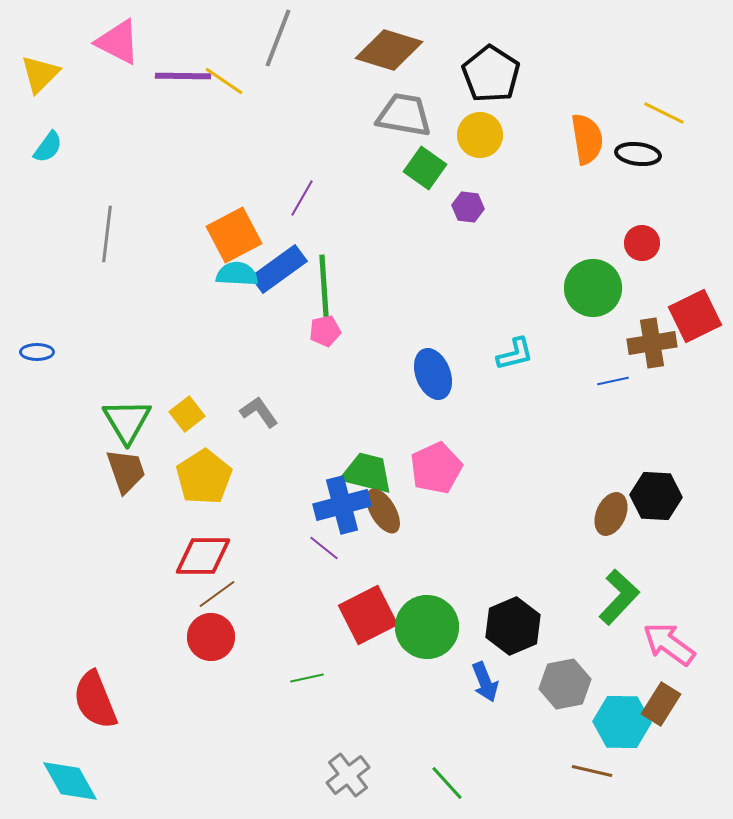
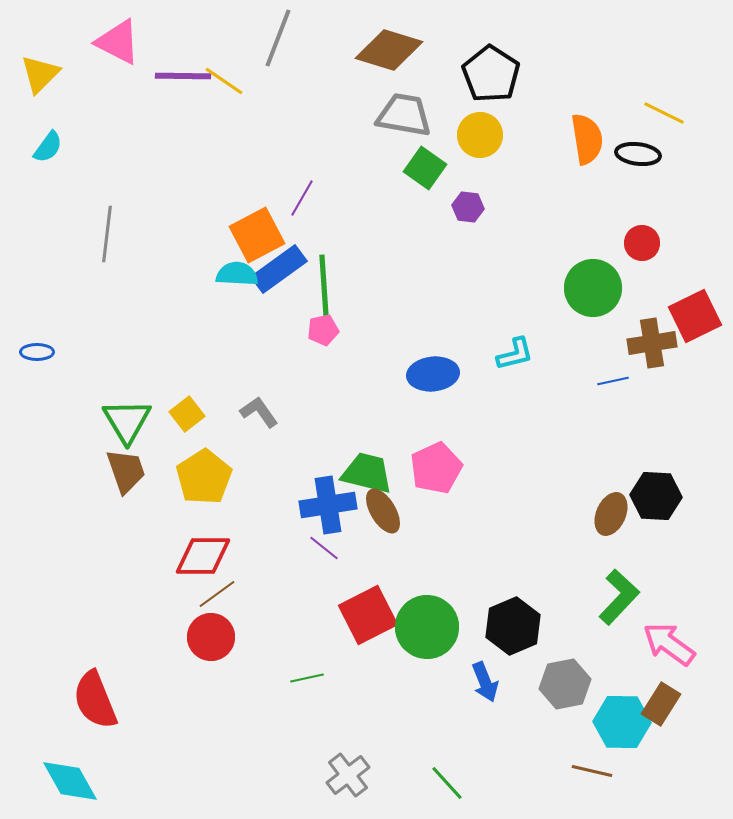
orange square at (234, 235): moved 23 px right
pink pentagon at (325, 331): moved 2 px left, 1 px up
blue ellipse at (433, 374): rotated 75 degrees counterclockwise
blue cross at (342, 505): moved 14 px left; rotated 6 degrees clockwise
